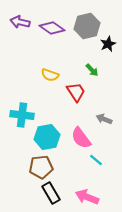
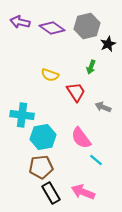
green arrow: moved 1 px left, 3 px up; rotated 64 degrees clockwise
gray arrow: moved 1 px left, 12 px up
cyan hexagon: moved 4 px left
pink arrow: moved 4 px left, 5 px up
